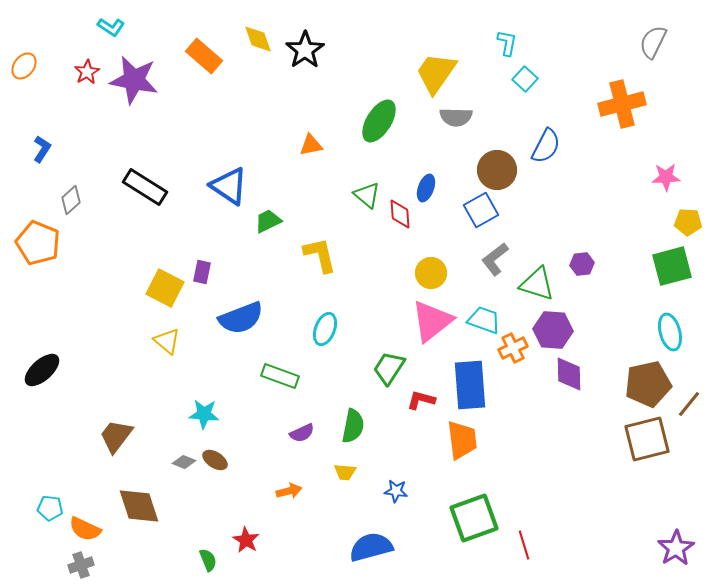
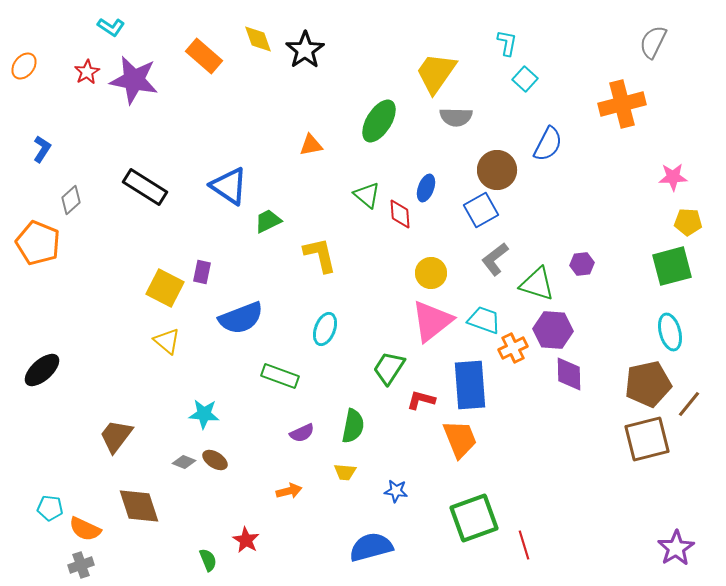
blue semicircle at (546, 146): moved 2 px right, 2 px up
pink star at (666, 177): moved 7 px right
orange trapezoid at (462, 440): moved 2 px left, 1 px up; rotated 15 degrees counterclockwise
